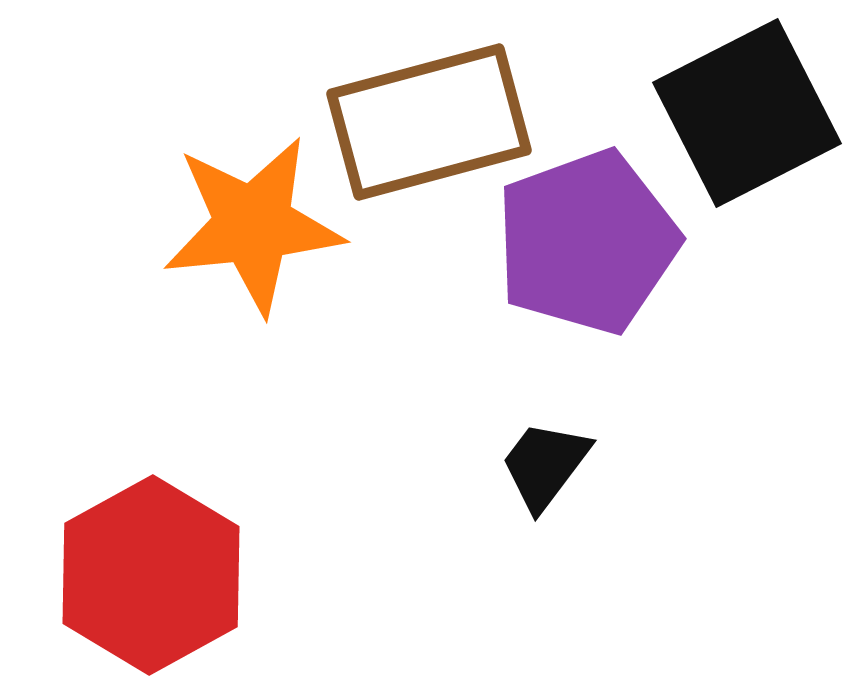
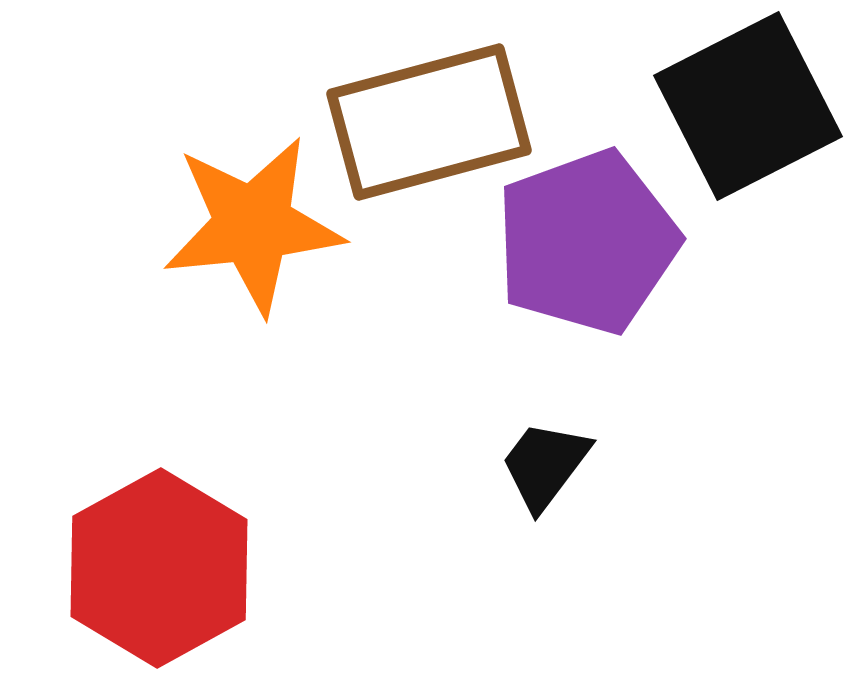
black square: moved 1 px right, 7 px up
red hexagon: moved 8 px right, 7 px up
